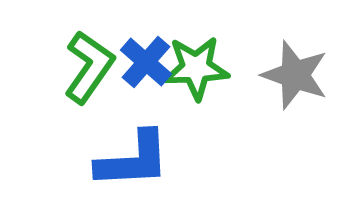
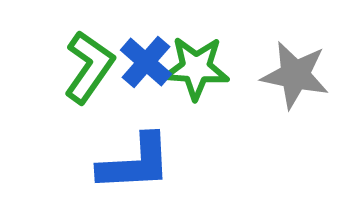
green star: rotated 6 degrees clockwise
gray star: rotated 8 degrees counterclockwise
blue L-shape: moved 2 px right, 3 px down
